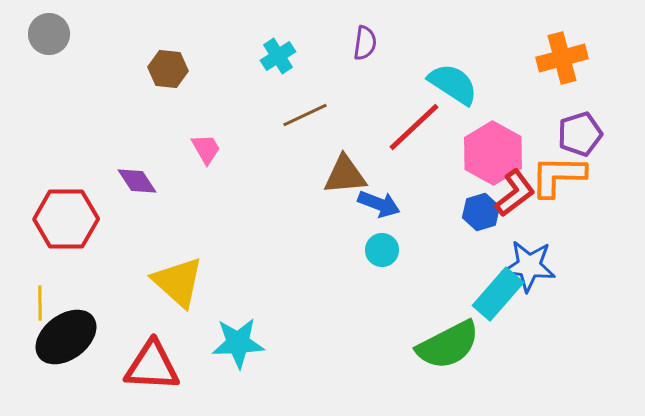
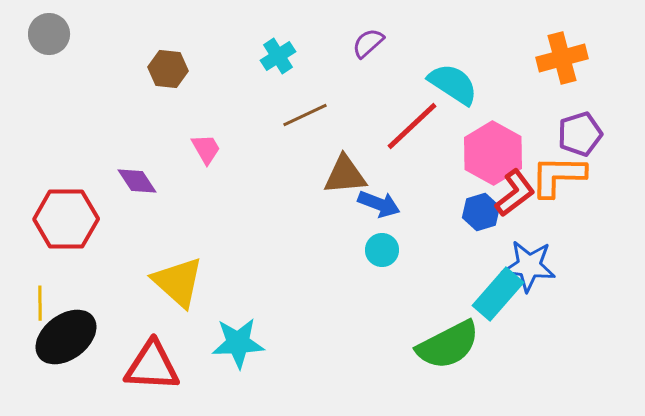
purple semicircle: moved 3 px right; rotated 140 degrees counterclockwise
red line: moved 2 px left, 1 px up
